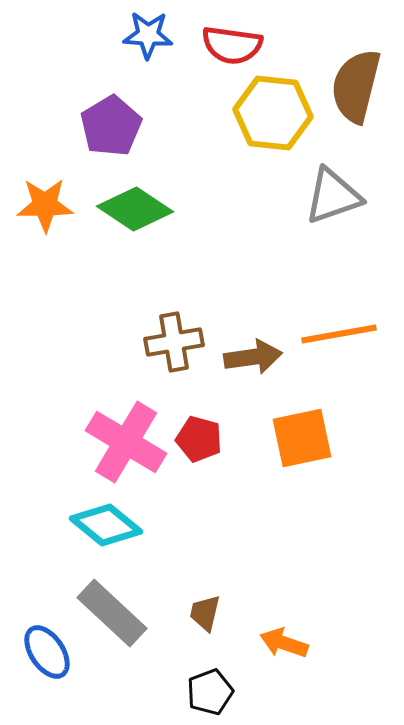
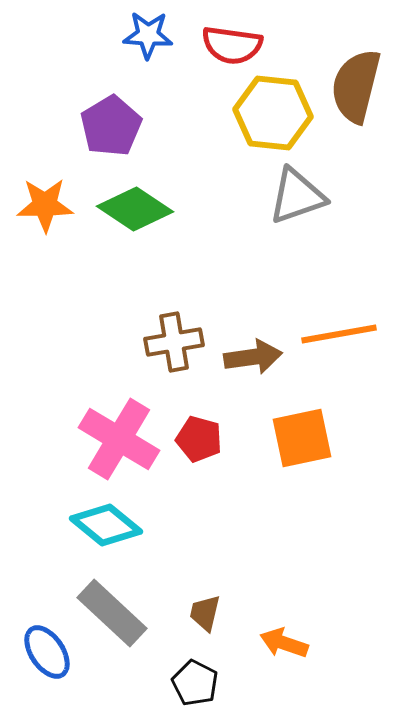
gray triangle: moved 36 px left
pink cross: moved 7 px left, 3 px up
black pentagon: moved 15 px left, 9 px up; rotated 24 degrees counterclockwise
